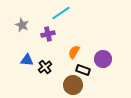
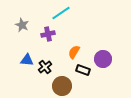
brown circle: moved 11 px left, 1 px down
